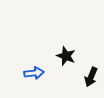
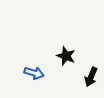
blue arrow: rotated 24 degrees clockwise
